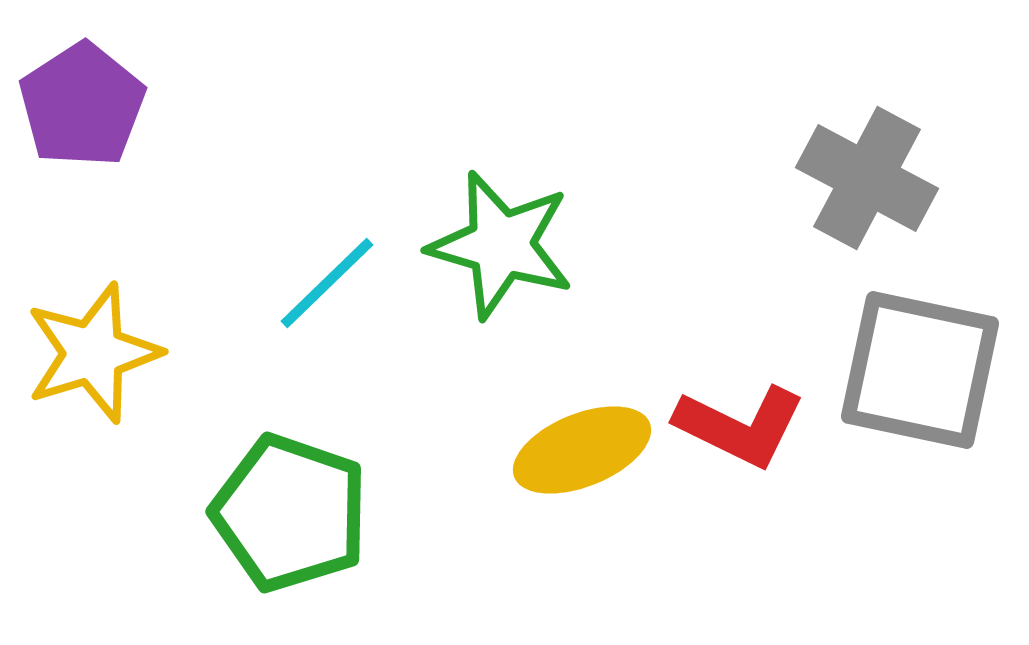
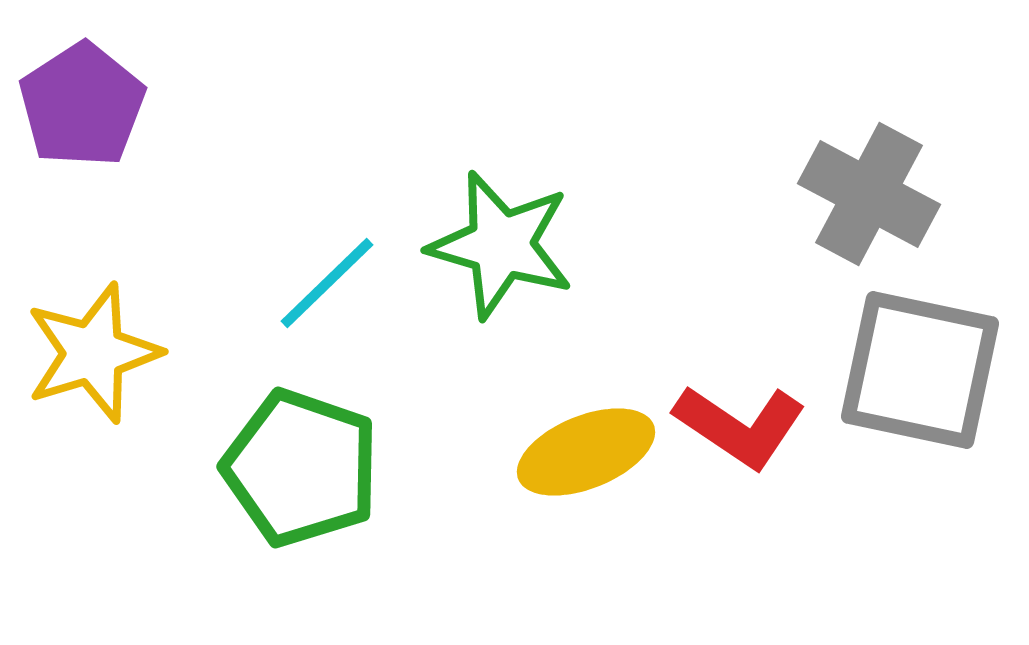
gray cross: moved 2 px right, 16 px down
red L-shape: rotated 8 degrees clockwise
yellow ellipse: moved 4 px right, 2 px down
green pentagon: moved 11 px right, 45 px up
